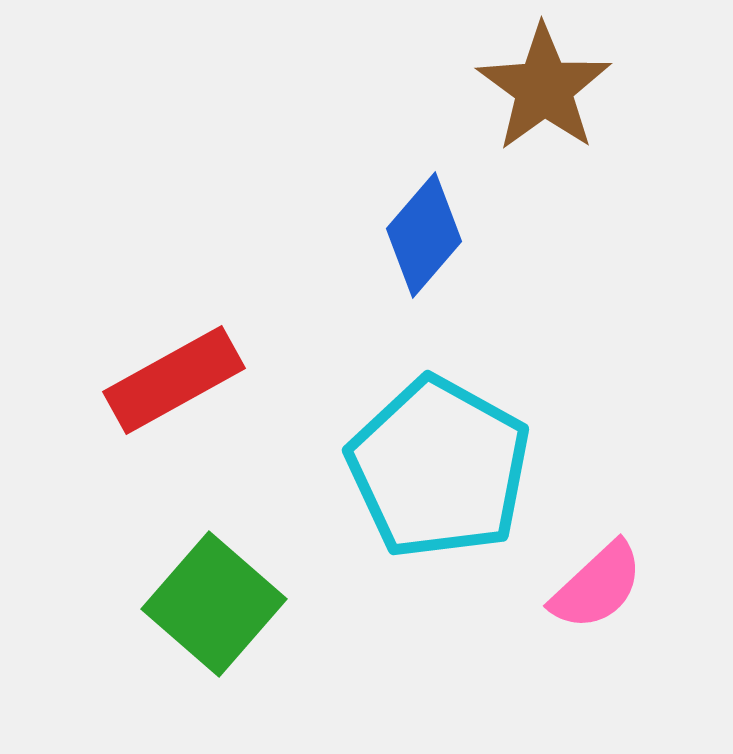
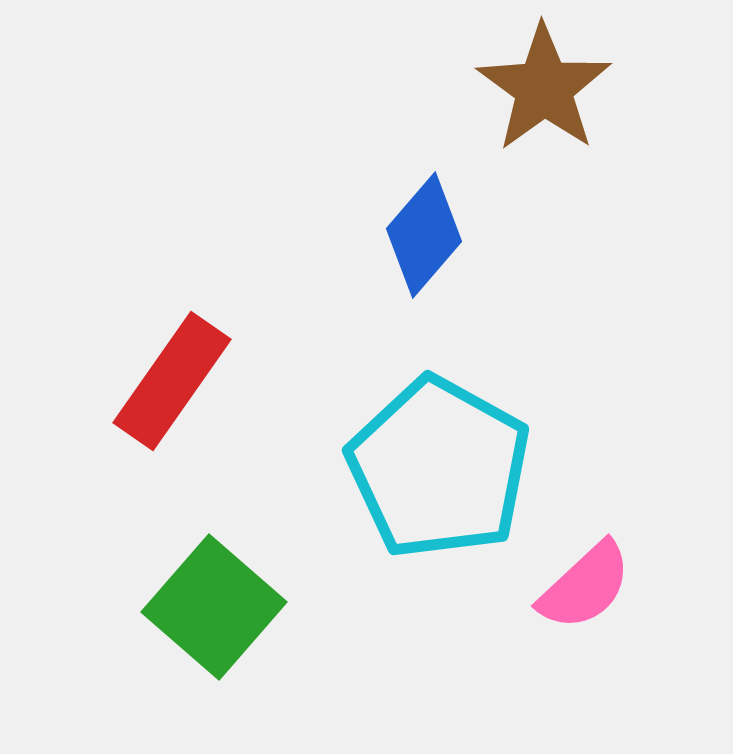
red rectangle: moved 2 px left, 1 px down; rotated 26 degrees counterclockwise
pink semicircle: moved 12 px left
green square: moved 3 px down
